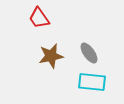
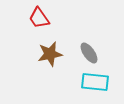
brown star: moved 1 px left, 2 px up
cyan rectangle: moved 3 px right
